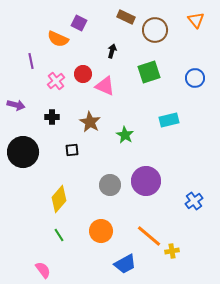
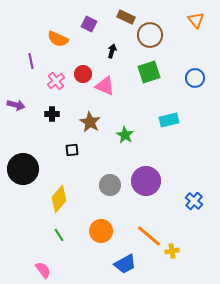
purple square: moved 10 px right, 1 px down
brown circle: moved 5 px left, 5 px down
black cross: moved 3 px up
black circle: moved 17 px down
blue cross: rotated 12 degrees counterclockwise
